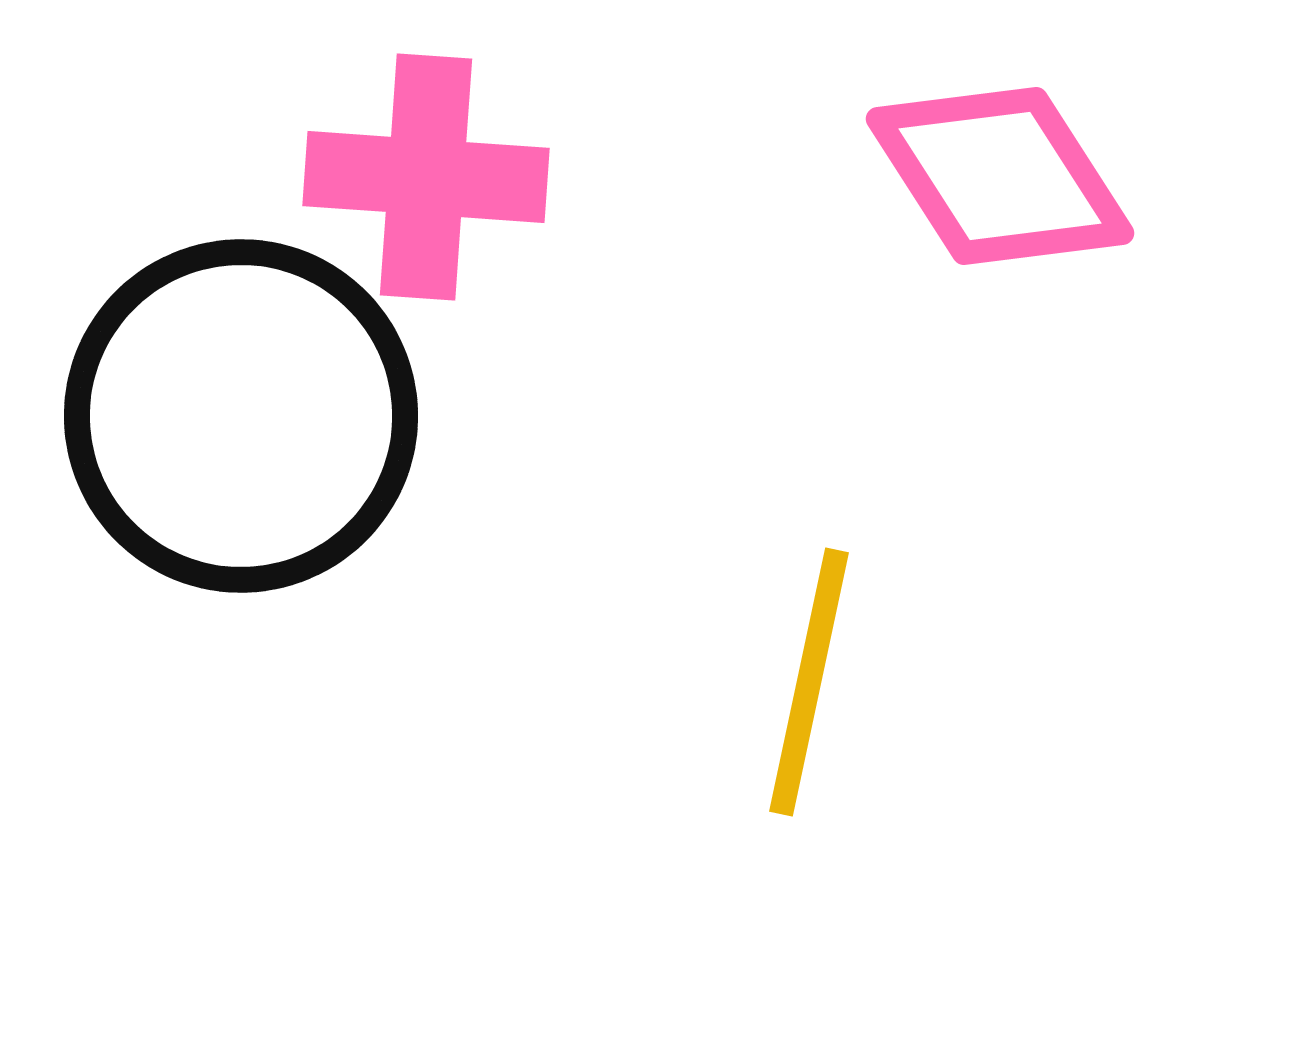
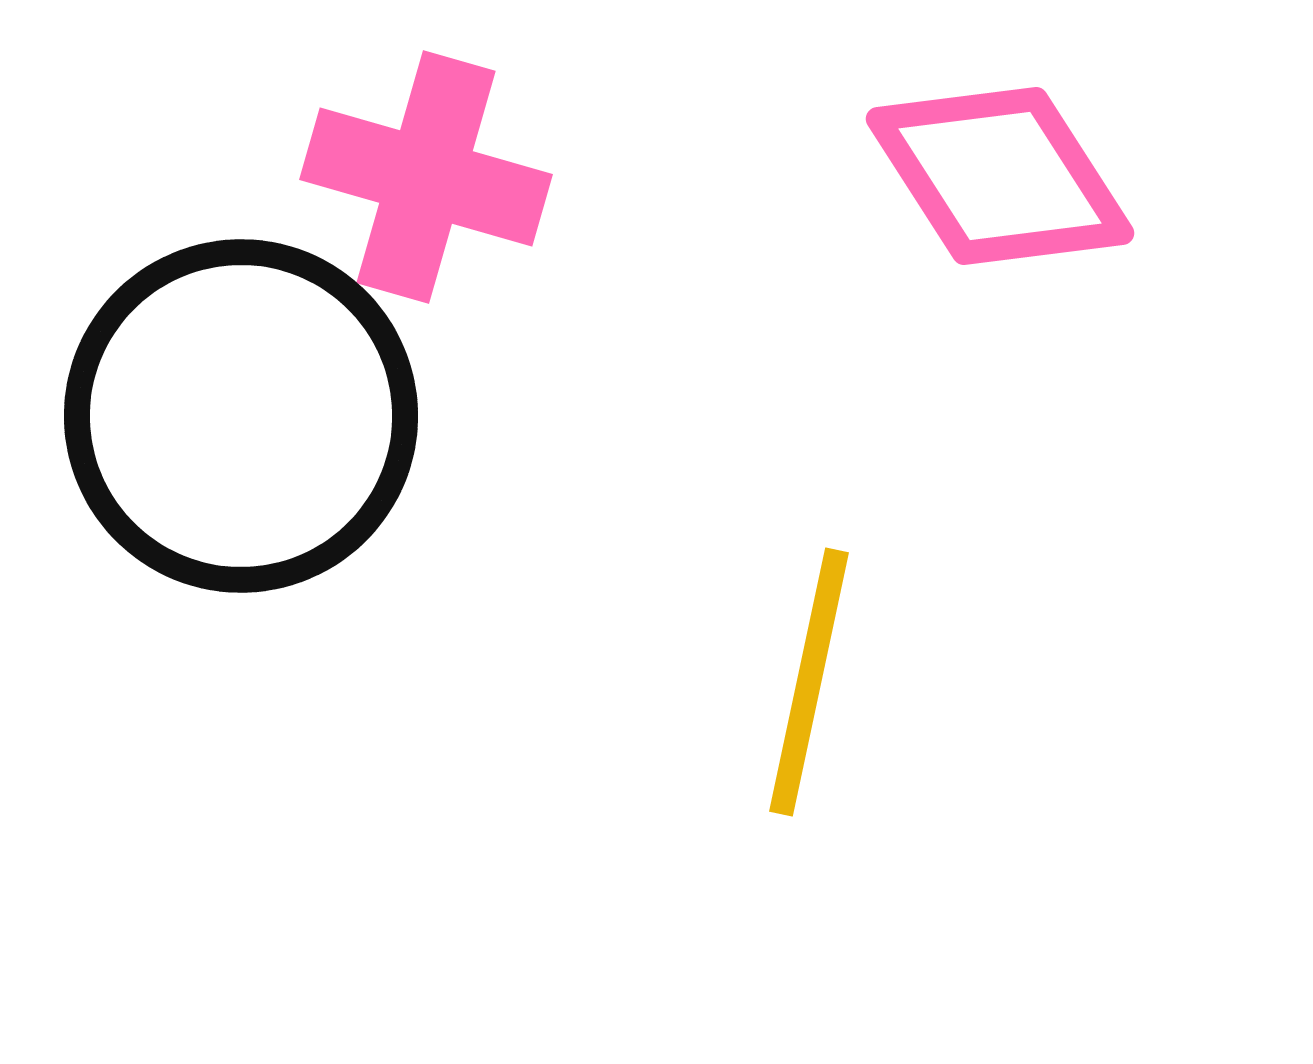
pink cross: rotated 12 degrees clockwise
